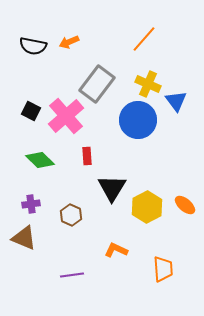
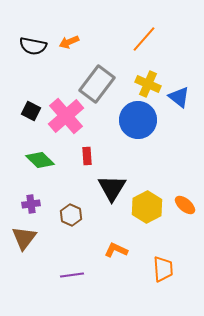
blue triangle: moved 3 px right, 4 px up; rotated 15 degrees counterclockwise
brown triangle: rotated 44 degrees clockwise
